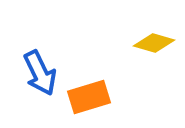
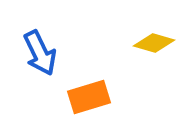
blue arrow: moved 20 px up
